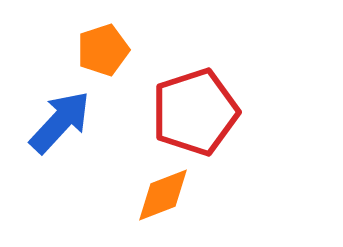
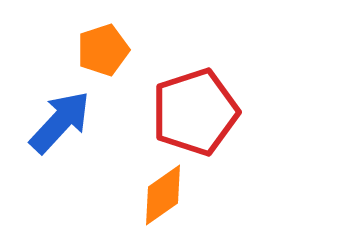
orange diamond: rotated 14 degrees counterclockwise
